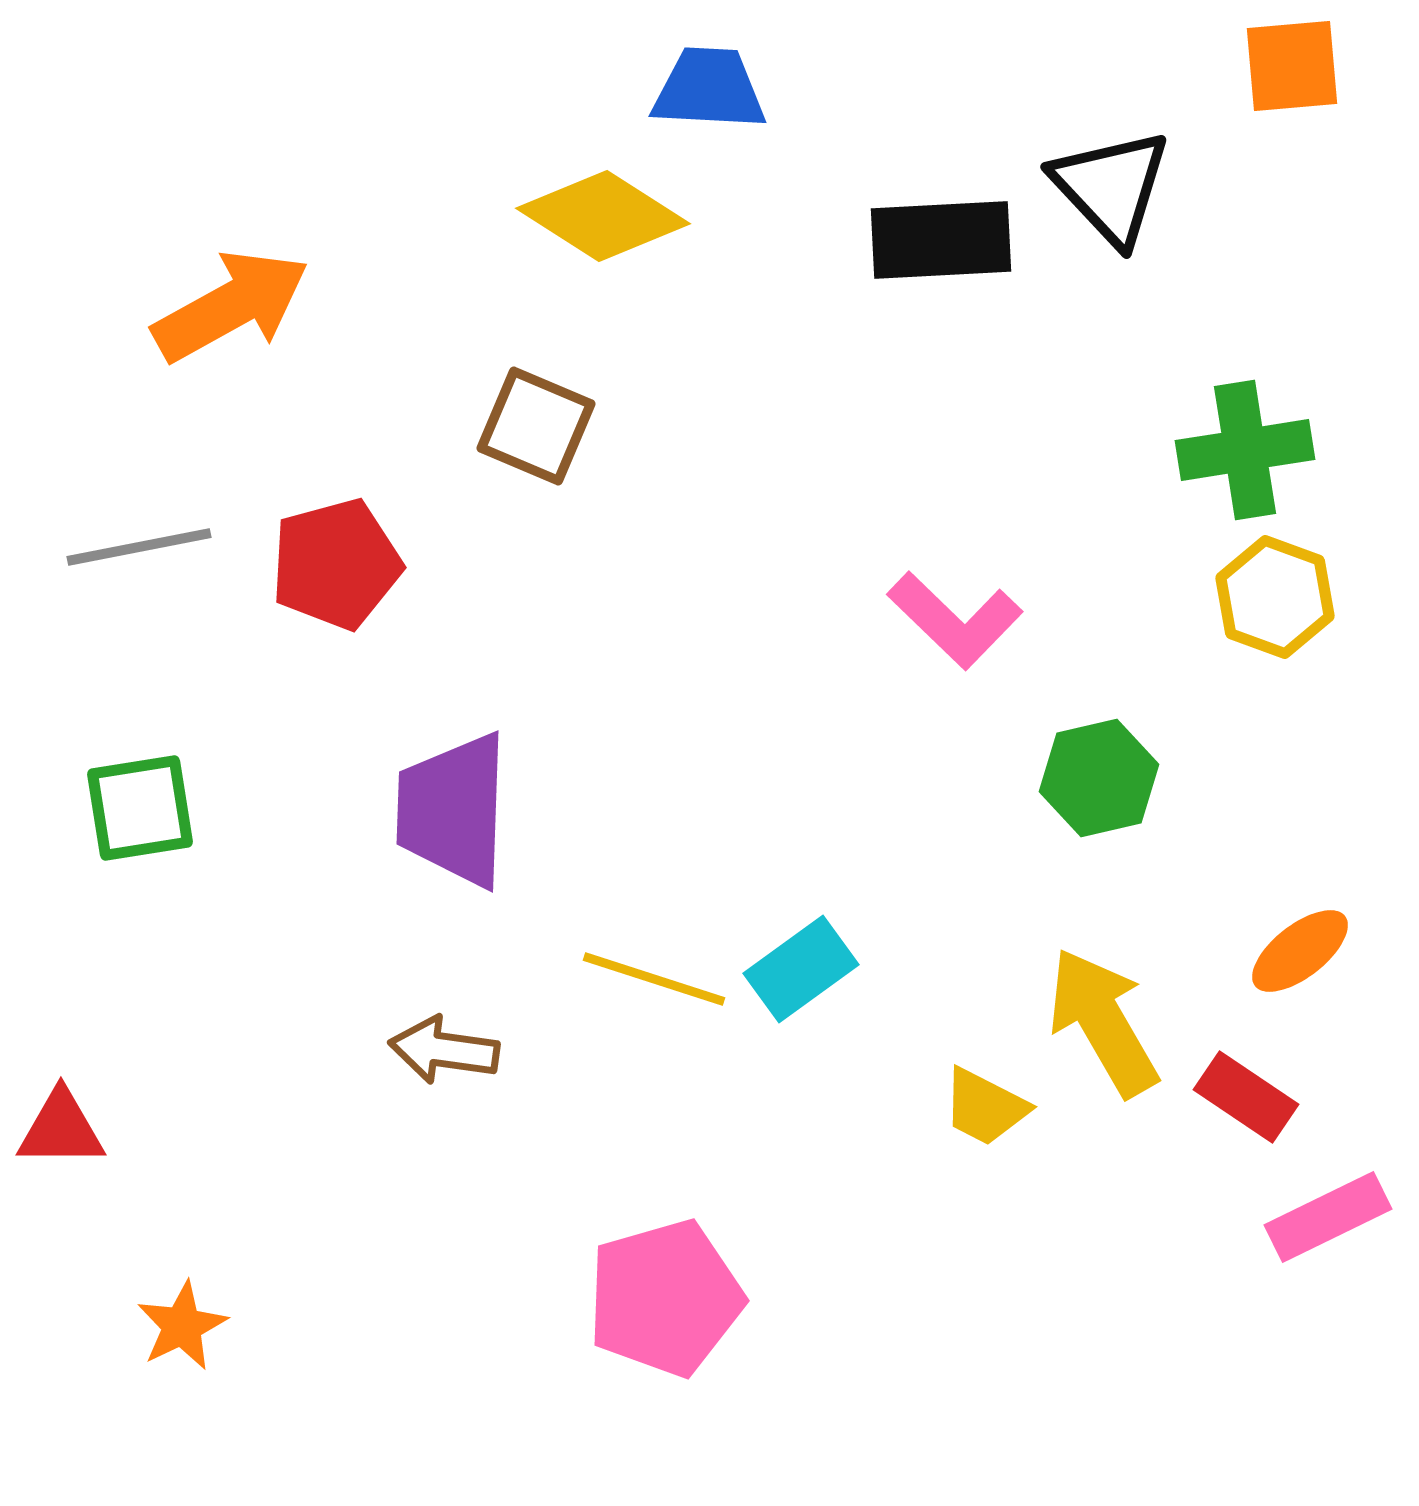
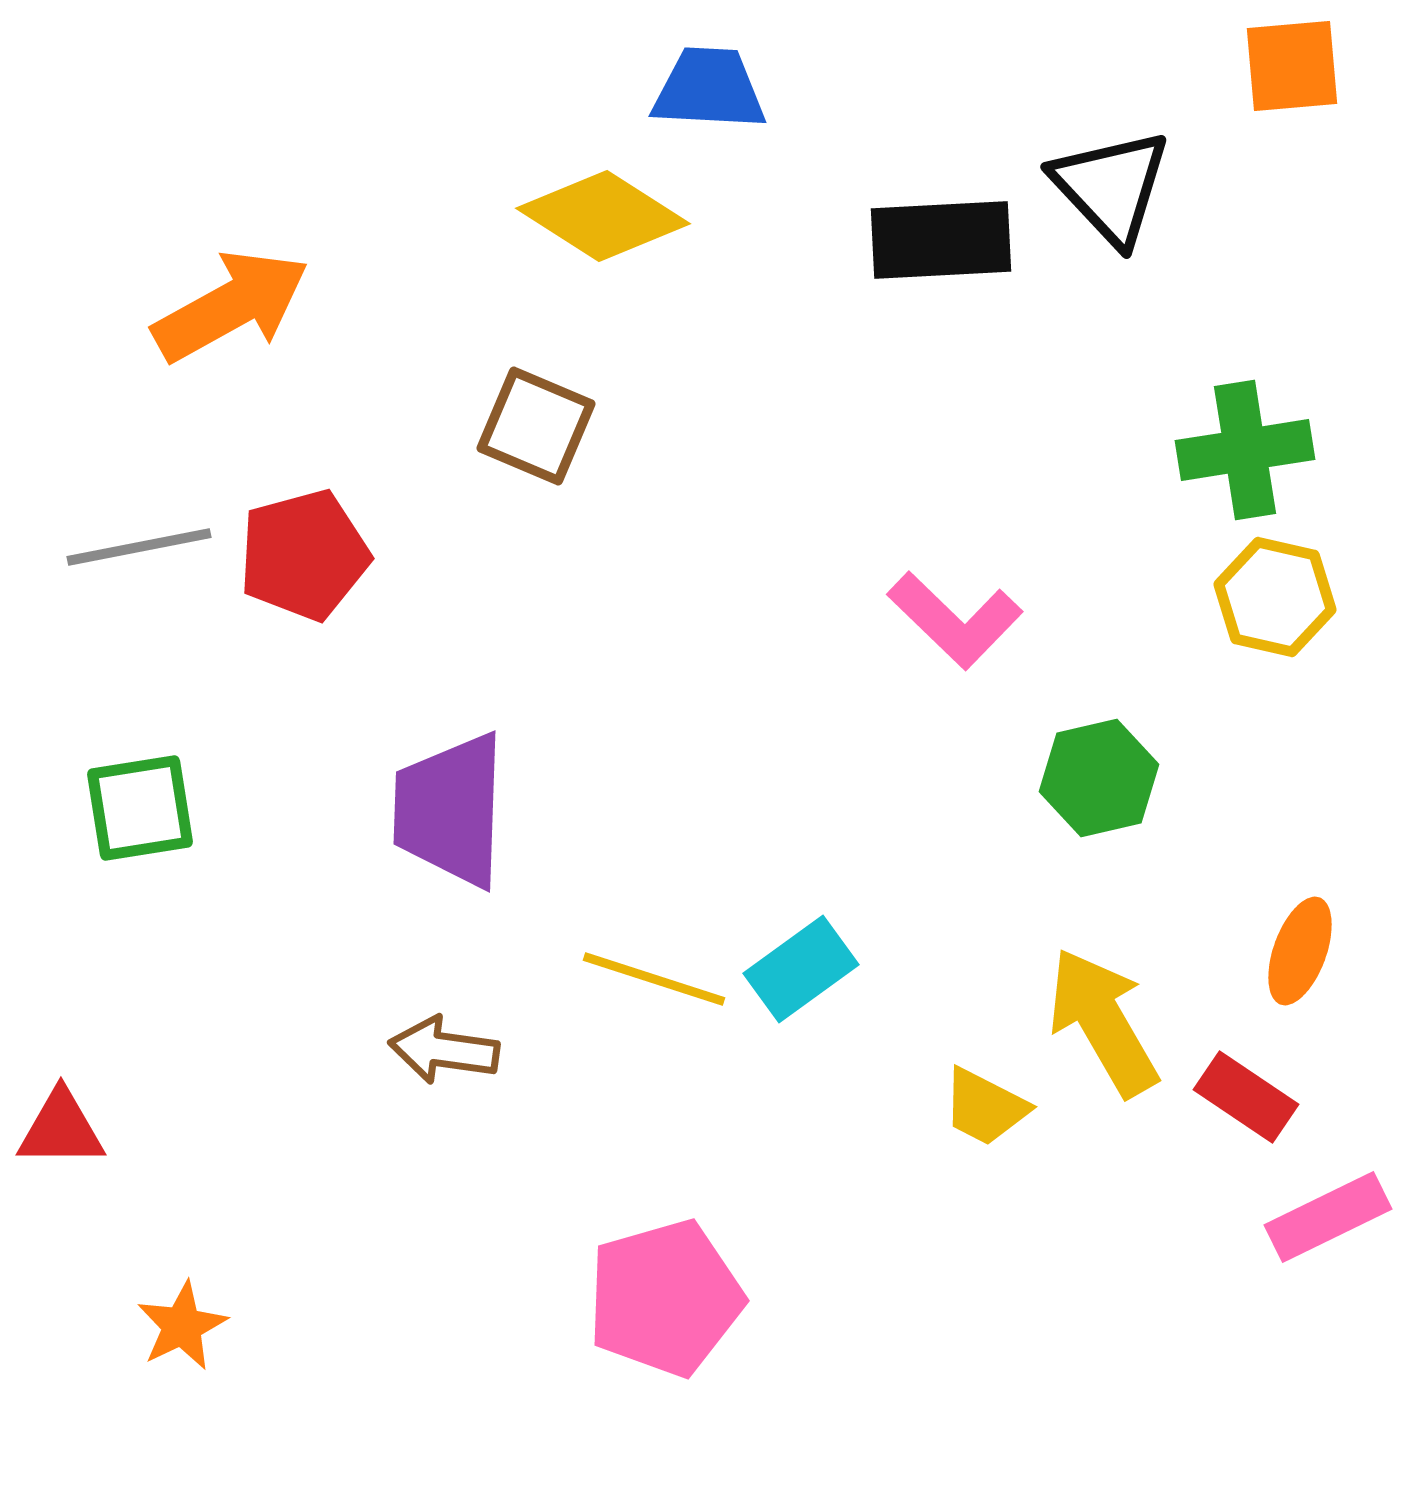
red pentagon: moved 32 px left, 9 px up
yellow hexagon: rotated 7 degrees counterclockwise
purple trapezoid: moved 3 px left
orange ellipse: rotated 32 degrees counterclockwise
